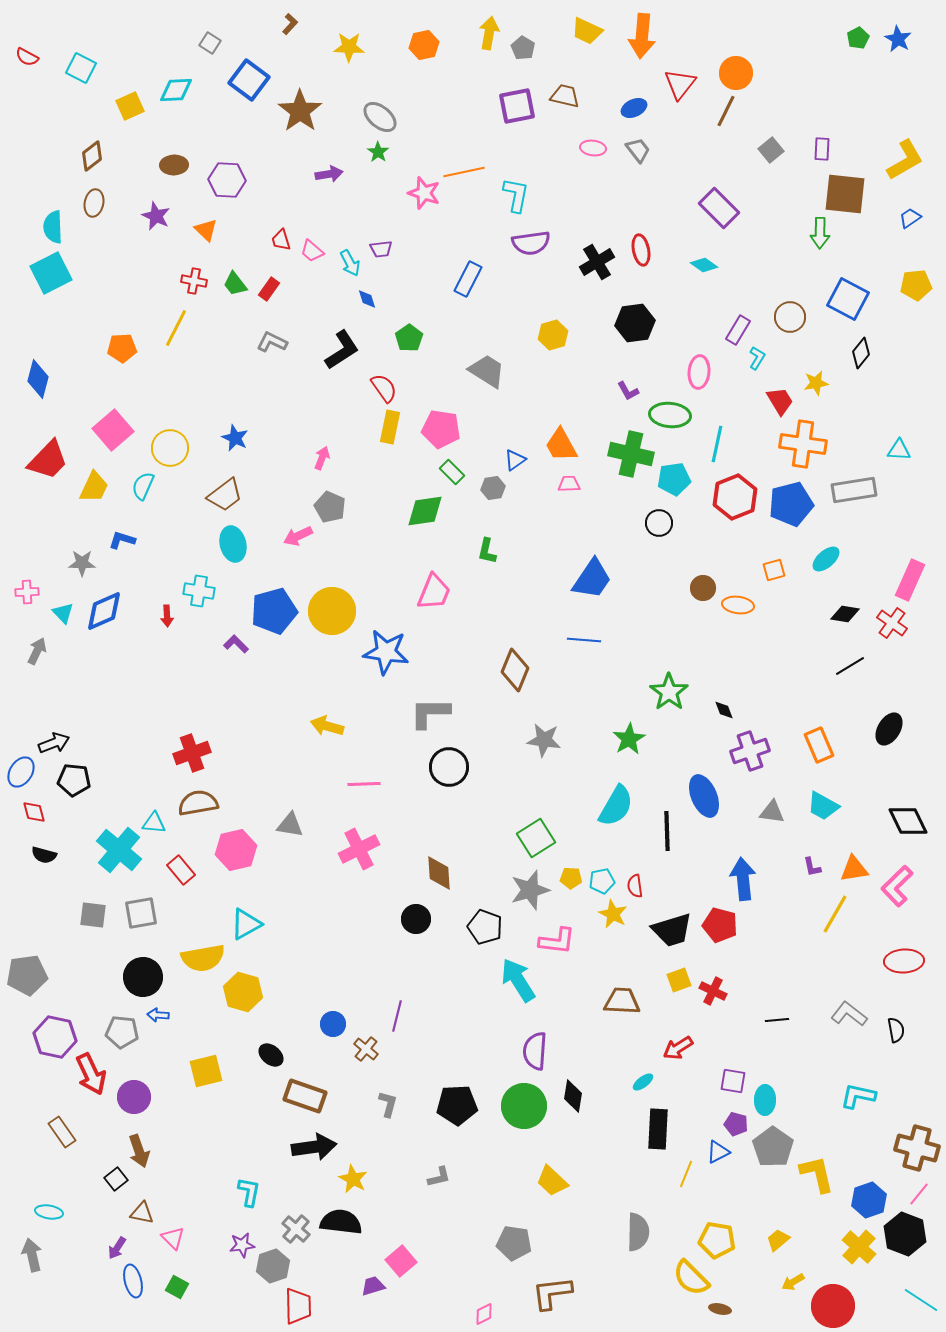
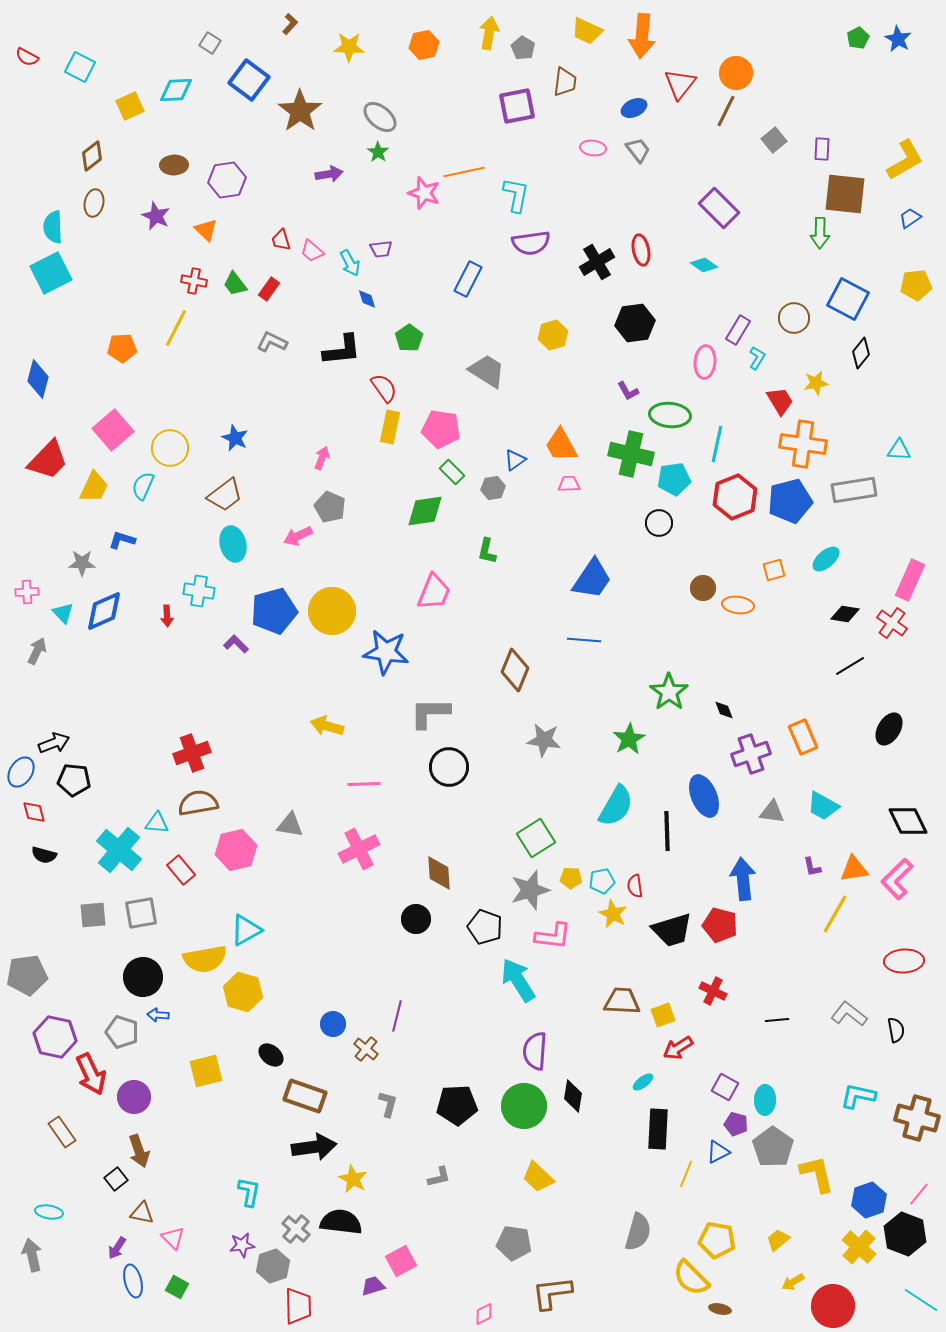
cyan square at (81, 68): moved 1 px left, 1 px up
brown trapezoid at (565, 96): moved 14 px up; rotated 84 degrees clockwise
gray square at (771, 150): moved 3 px right, 10 px up
purple hexagon at (227, 180): rotated 12 degrees counterclockwise
brown circle at (790, 317): moved 4 px right, 1 px down
black L-shape at (342, 350): rotated 27 degrees clockwise
pink ellipse at (699, 372): moved 6 px right, 10 px up
blue pentagon at (791, 504): moved 1 px left, 3 px up
orange rectangle at (819, 745): moved 16 px left, 8 px up
purple cross at (750, 751): moved 1 px right, 3 px down
cyan triangle at (154, 823): moved 3 px right
pink L-shape at (897, 886): moved 7 px up
gray square at (93, 915): rotated 12 degrees counterclockwise
cyan triangle at (246, 924): moved 6 px down
pink L-shape at (557, 941): moved 4 px left, 5 px up
yellow semicircle at (203, 958): moved 2 px right, 1 px down
yellow square at (679, 980): moved 16 px left, 35 px down
gray pentagon at (122, 1032): rotated 12 degrees clockwise
purple square at (733, 1081): moved 8 px left, 6 px down; rotated 20 degrees clockwise
brown cross at (917, 1148): moved 30 px up
yellow trapezoid at (552, 1181): moved 14 px left, 4 px up
gray semicircle at (638, 1232): rotated 15 degrees clockwise
pink square at (401, 1261): rotated 12 degrees clockwise
